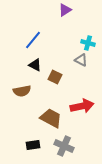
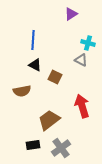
purple triangle: moved 6 px right, 4 px down
blue line: rotated 36 degrees counterclockwise
red arrow: rotated 95 degrees counterclockwise
brown trapezoid: moved 2 px left, 2 px down; rotated 65 degrees counterclockwise
gray cross: moved 3 px left, 2 px down; rotated 30 degrees clockwise
